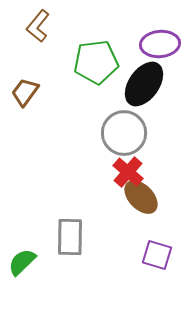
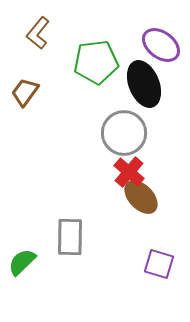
brown L-shape: moved 7 px down
purple ellipse: moved 1 px right, 1 px down; rotated 42 degrees clockwise
black ellipse: rotated 57 degrees counterclockwise
red cross: moved 1 px right
purple square: moved 2 px right, 9 px down
